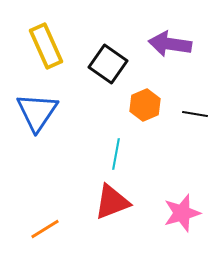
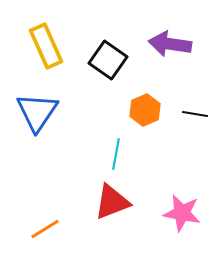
black square: moved 4 px up
orange hexagon: moved 5 px down
pink star: rotated 27 degrees clockwise
